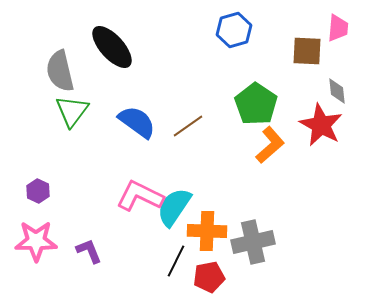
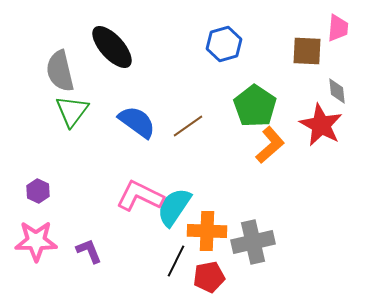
blue hexagon: moved 10 px left, 14 px down
green pentagon: moved 1 px left, 2 px down
